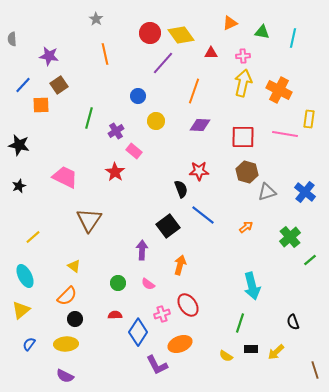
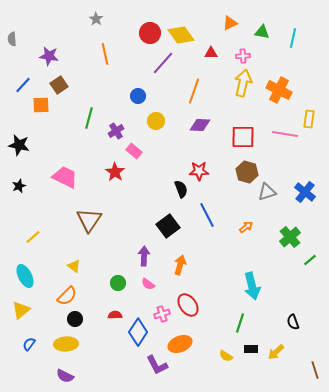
blue line at (203, 215): moved 4 px right; rotated 25 degrees clockwise
purple arrow at (142, 250): moved 2 px right, 6 px down
